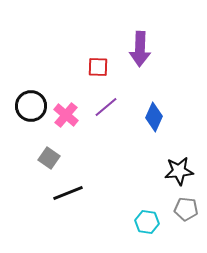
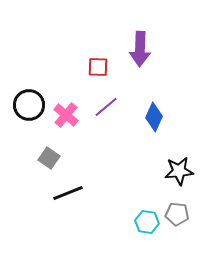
black circle: moved 2 px left, 1 px up
gray pentagon: moved 9 px left, 5 px down
